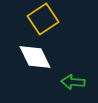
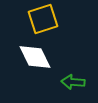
yellow square: rotated 16 degrees clockwise
